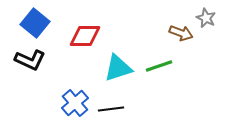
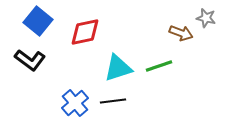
gray star: rotated 12 degrees counterclockwise
blue square: moved 3 px right, 2 px up
red diamond: moved 4 px up; rotated 12 degrees counterclockwise
black L-shape: rotated 12 degrees clockwise
black line: moved 2 px right, 8 px up
